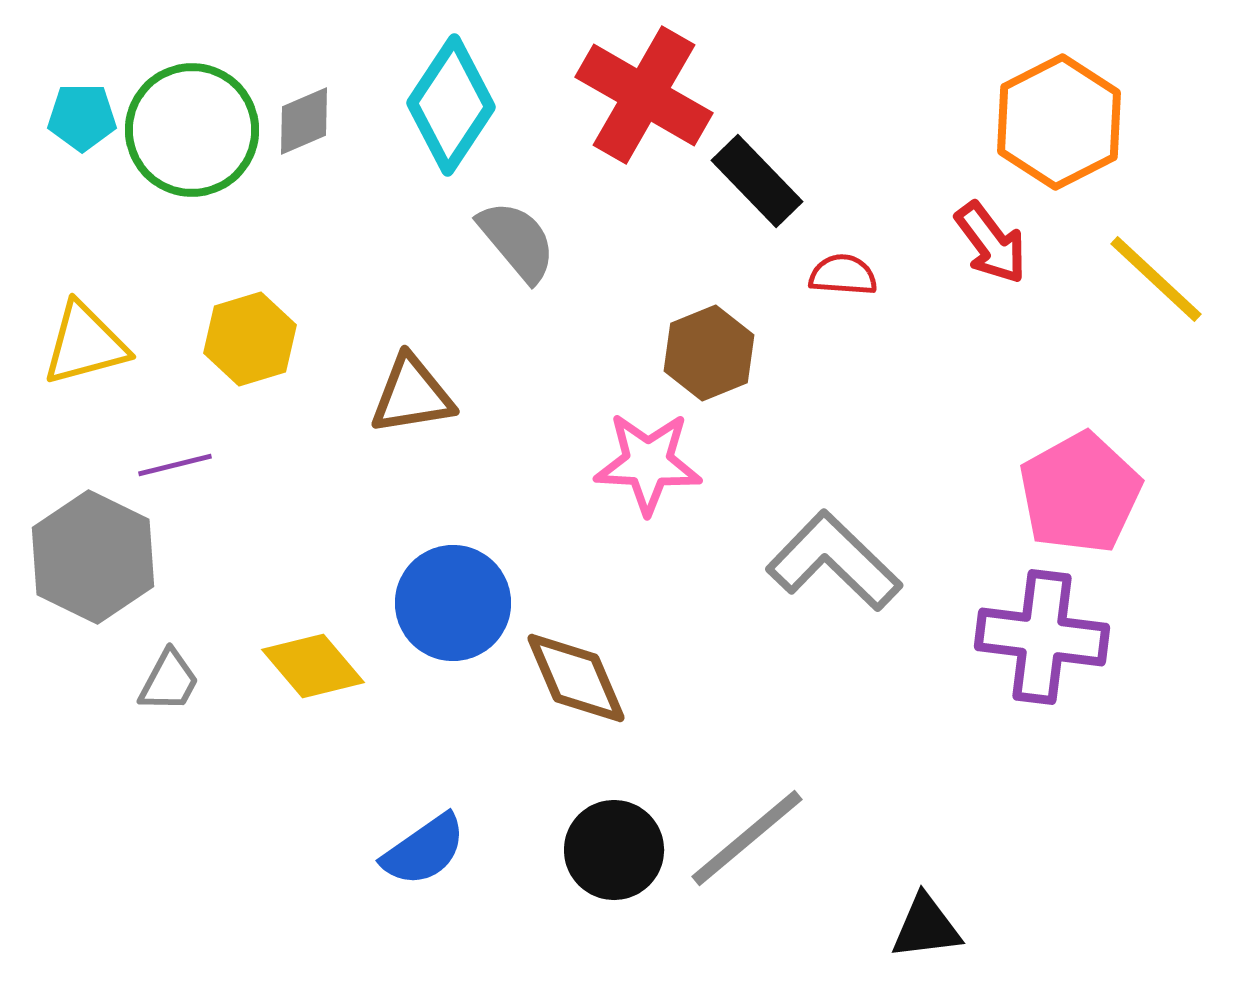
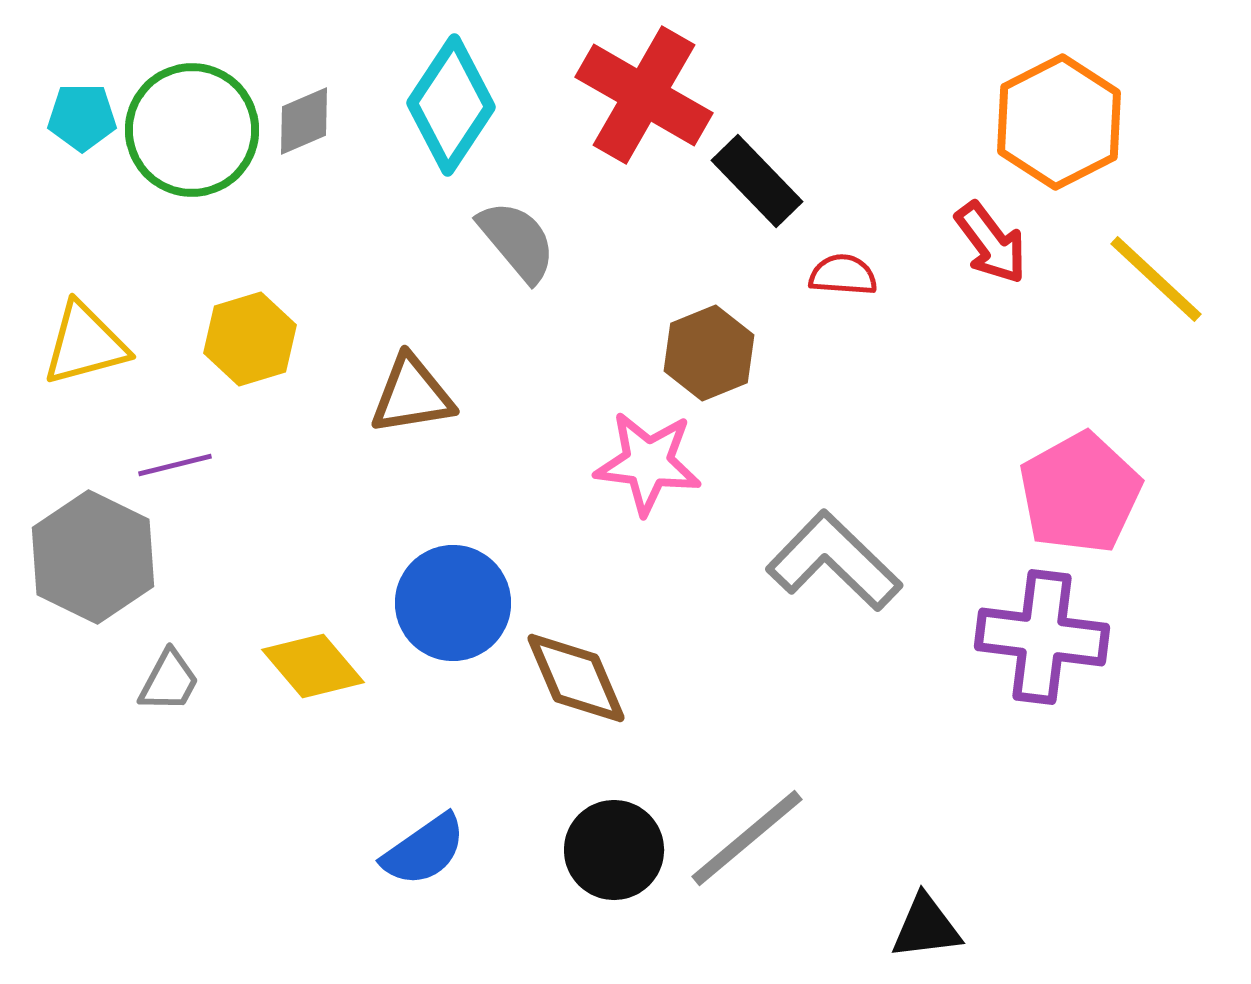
pink star: rotated 4 degrees clockwise
